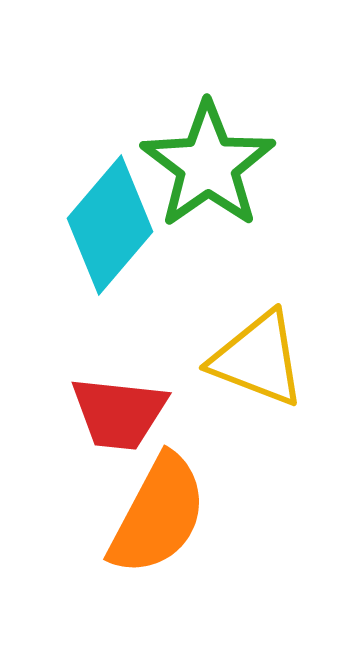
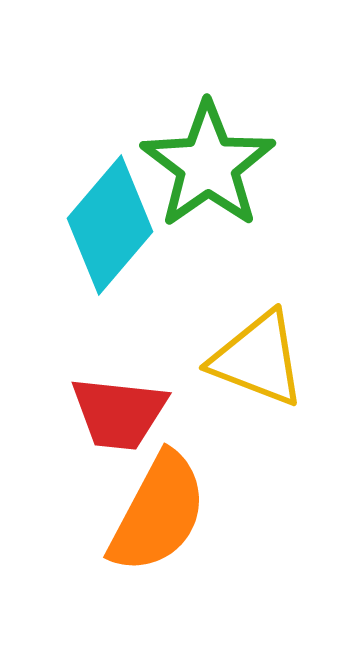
orange semicircle: moved 2 px up
